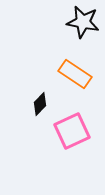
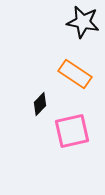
pink square: rotated 12 degrees clockwise
